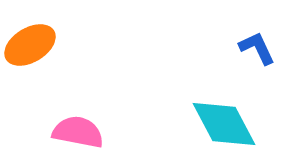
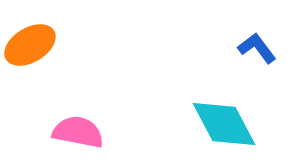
blue L-shape: rotated 12 degrees counterclockwise
